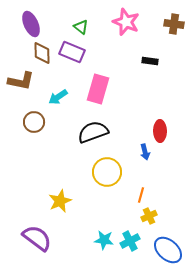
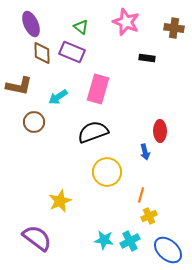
brown cross: moved 4 px down
black rectangle: moved 3 px left, 3 px up
brown L-shape: moved 2 px left, 5 px down
